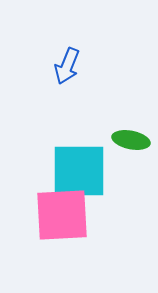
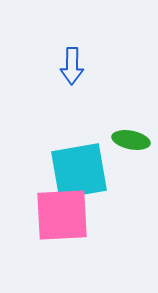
blue arrow: moved 5 px right; rotated 21 degrees counterclockwise
cyan square: rotated 10 degrees counterclockwise
